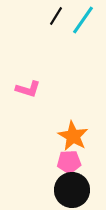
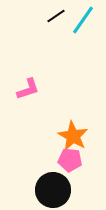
black line: rotated 24 degrees clockwise
pink L-shape: rotated 35 degrees counterclockwise
pink pentagon: moved 1 px right, 2 px up; rotated 10 degrees clockwise
black circle: moved 19 px left
